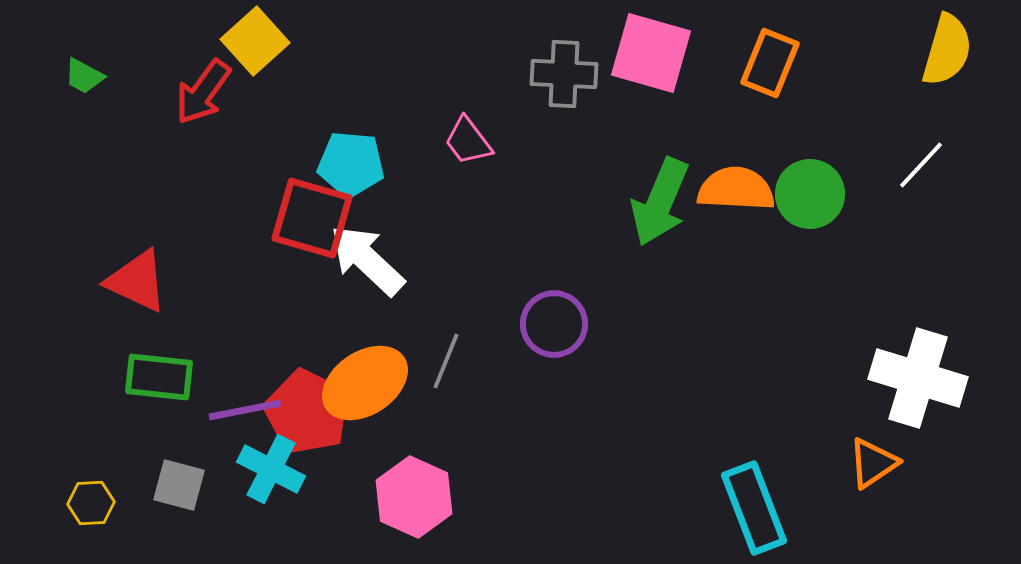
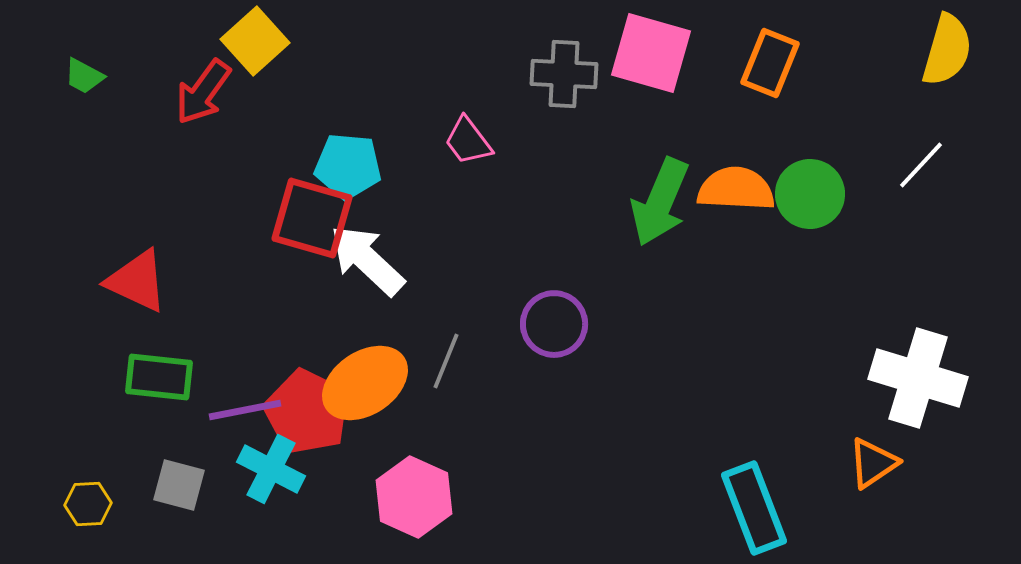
cyan pentagon: moved 3 px left, 2 px down
yellow hexagon: moved 3 px left, 1 px down
